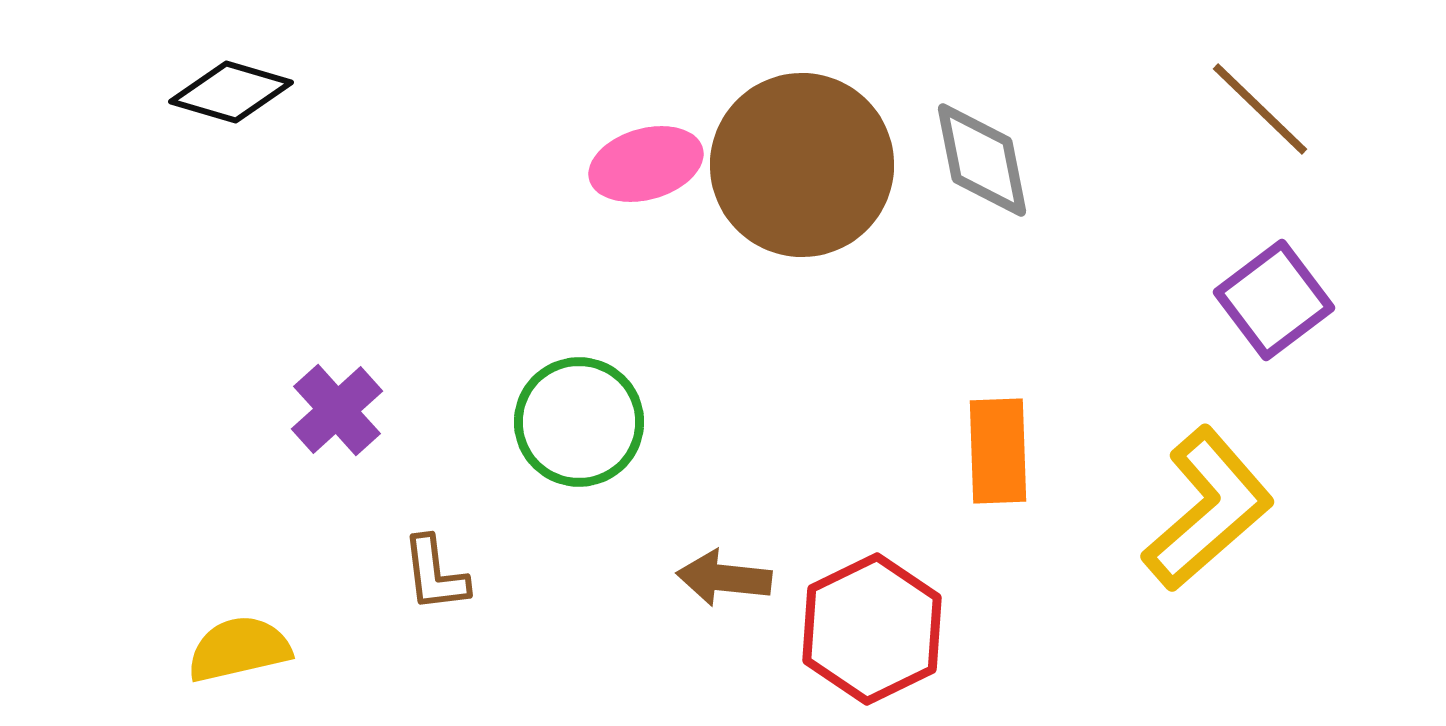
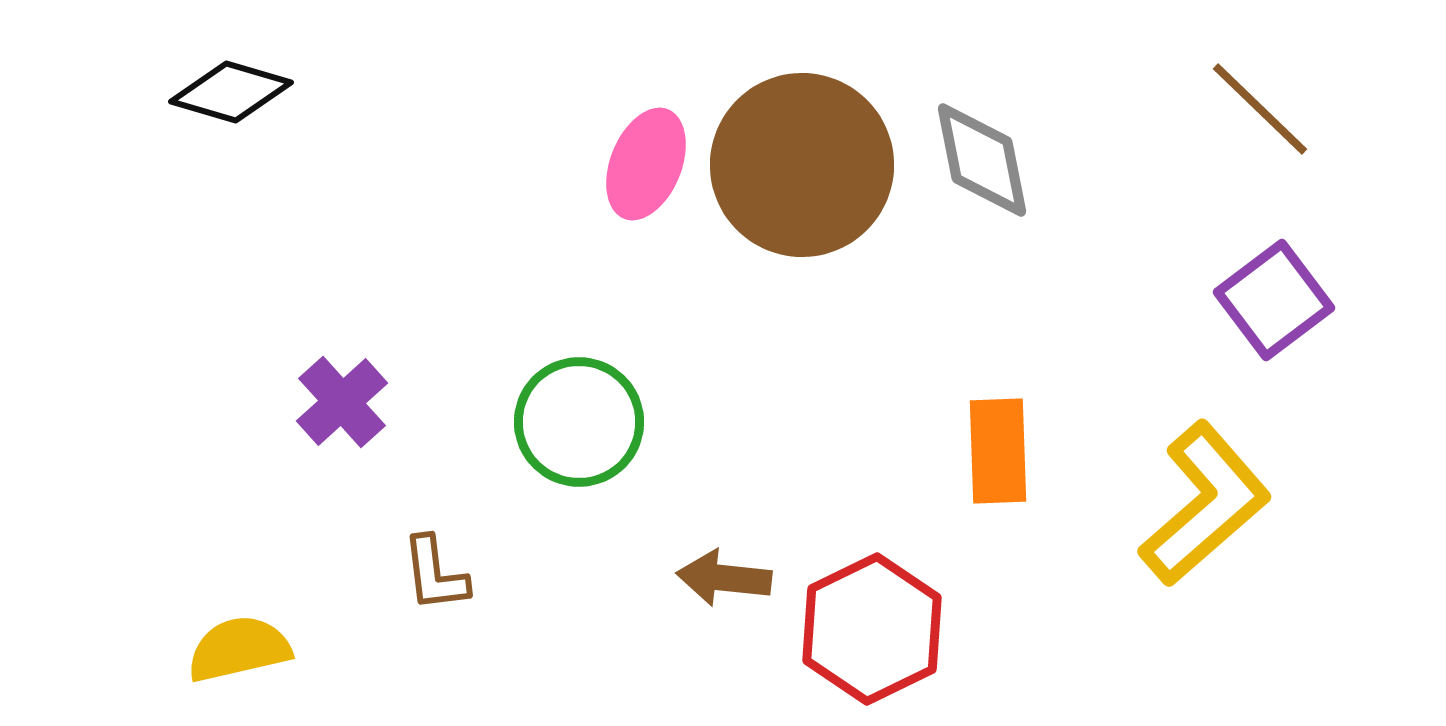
pink ellipse: rotated 52 degrees counterclockwise
purple cross: moved 5 px right, 8 px up
yellow L-shape: moved 3 px left, 5 px up
